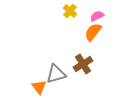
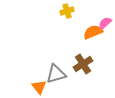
yellow cross: moved 3 px left; rotated 32 degrees clockwise
pink semicircle: moved 8 px right, 7 px down; rotated 16 degrees counterclockwise
orange semicircle: rotated 30 degrees clockwise
